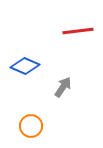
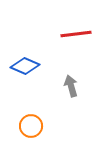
red line: moved 2 px left, 3 px down
gray arrow: moved 8 px right, 1 px up; rotated 50 degrees counterclockwise
